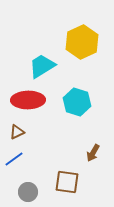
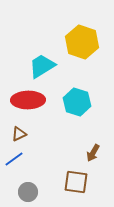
yellow hexagon: rotated 16 degrees counterclockwise
brown triangle: moved 2 px right, 2 px down
brown square: moved 9 px right
